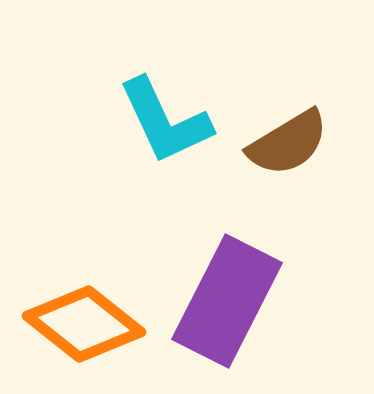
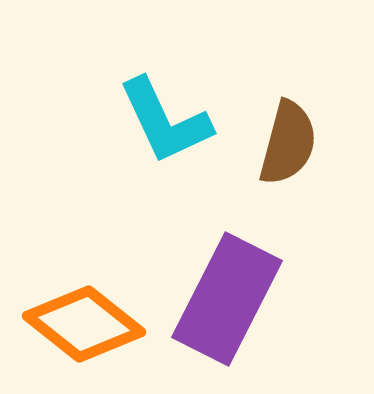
brown semicircle: rotated 44 degrees counterclockwise
purple rectangle: moved 2 px up
